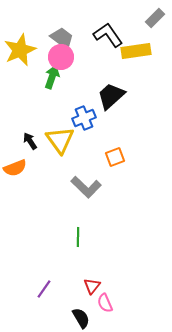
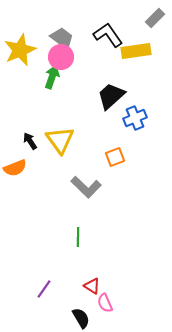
blue cross: moved 51 px right
red triangle: rotated 36 degrees counterclockwise
